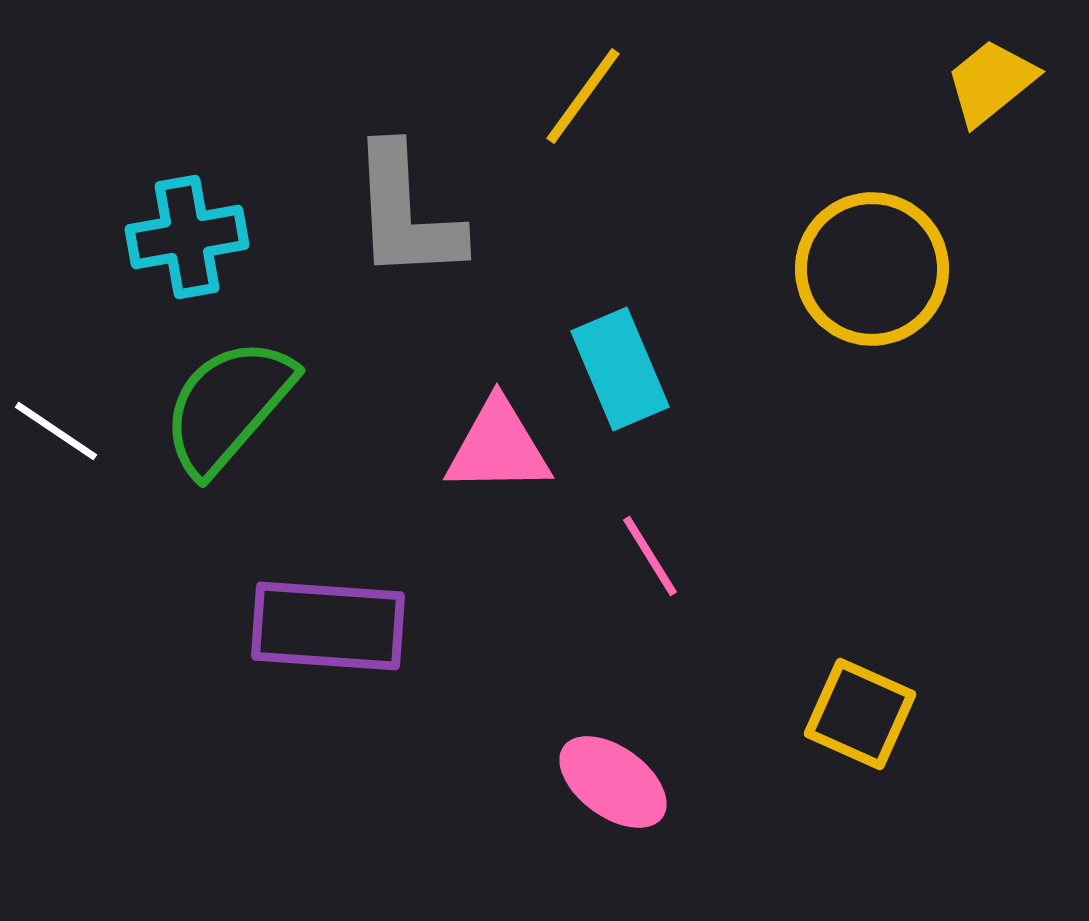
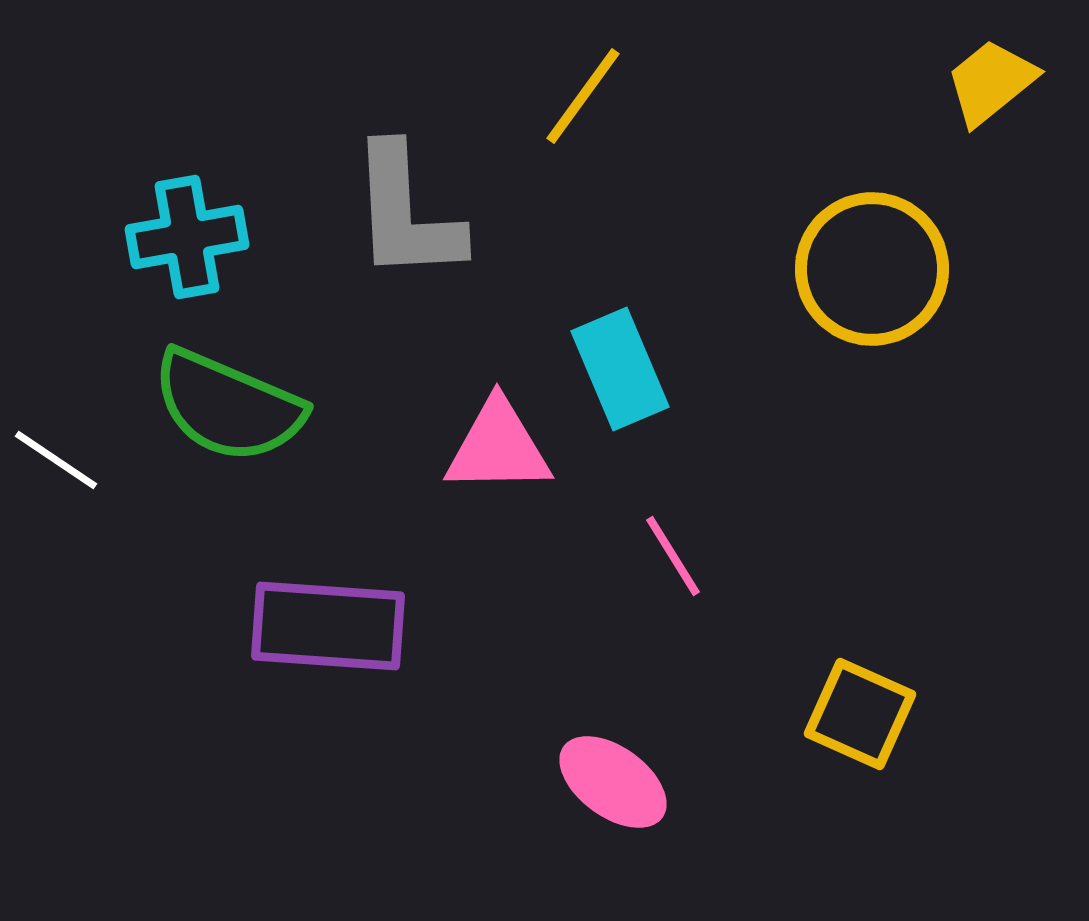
green semicircle: rotated 108 degrees counterclockwise
white line: moved 29 px down
pink line: moved 23 px right
